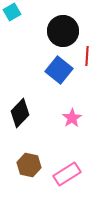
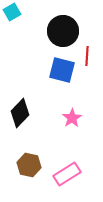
blue square: moved 3 px right; rotated 24 degrees counterclockwise
